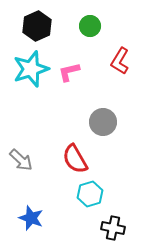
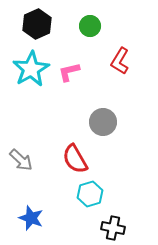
black hexagon: moved 2 px up
cyan star: rotated 12 degrees counterclockwise
